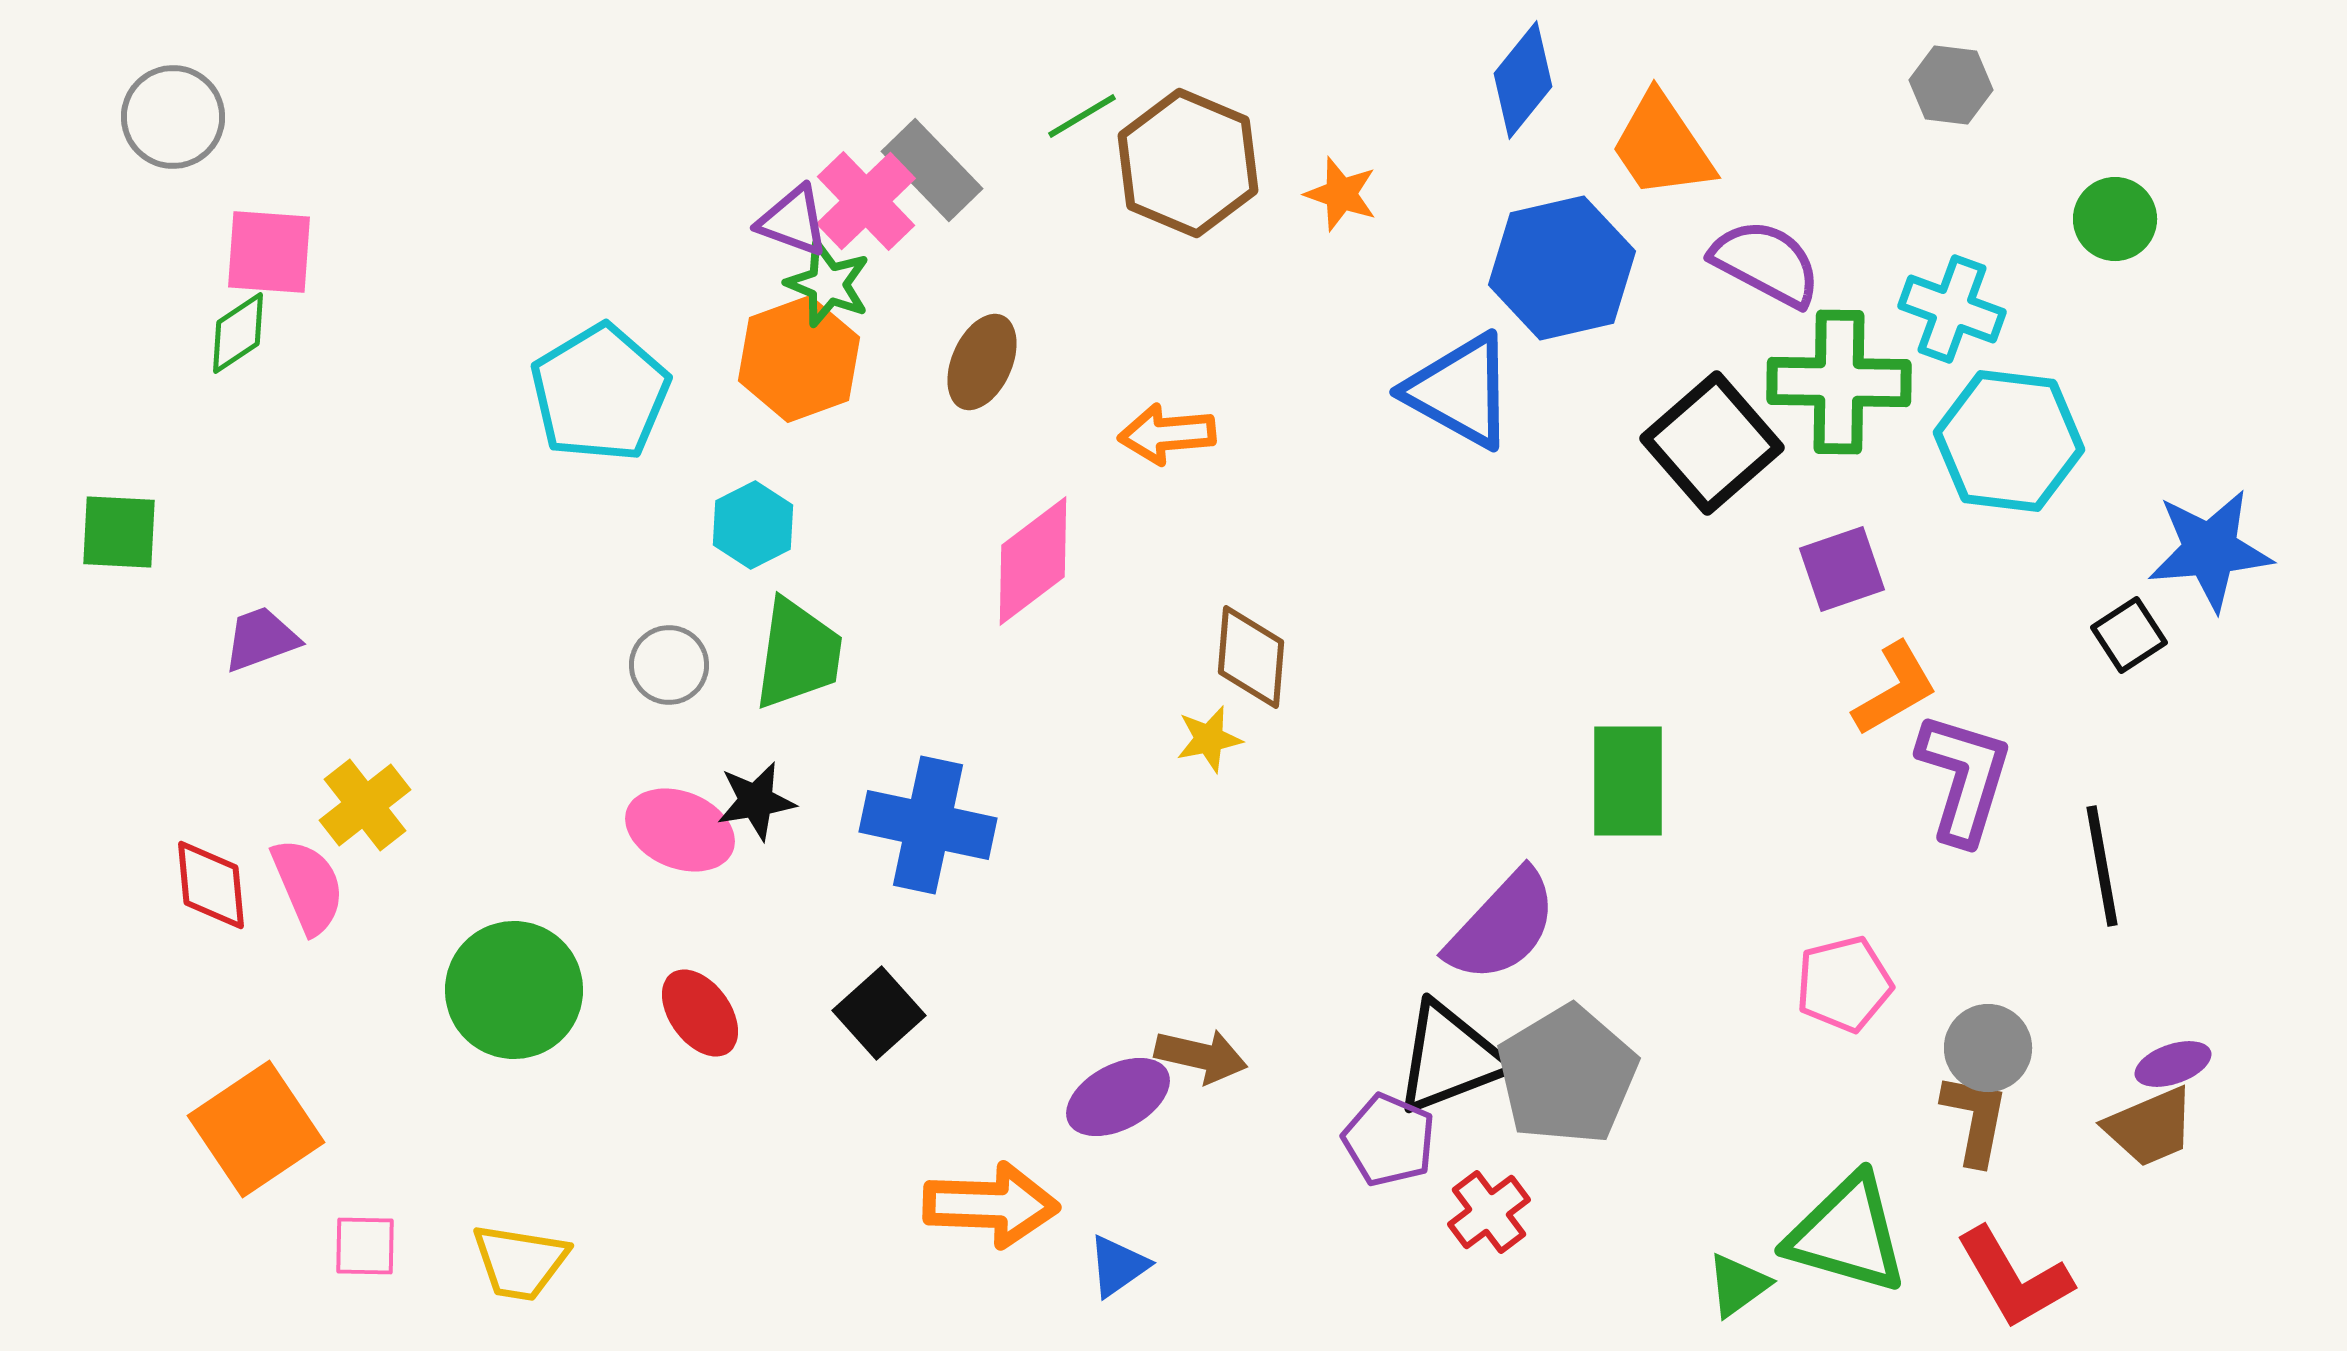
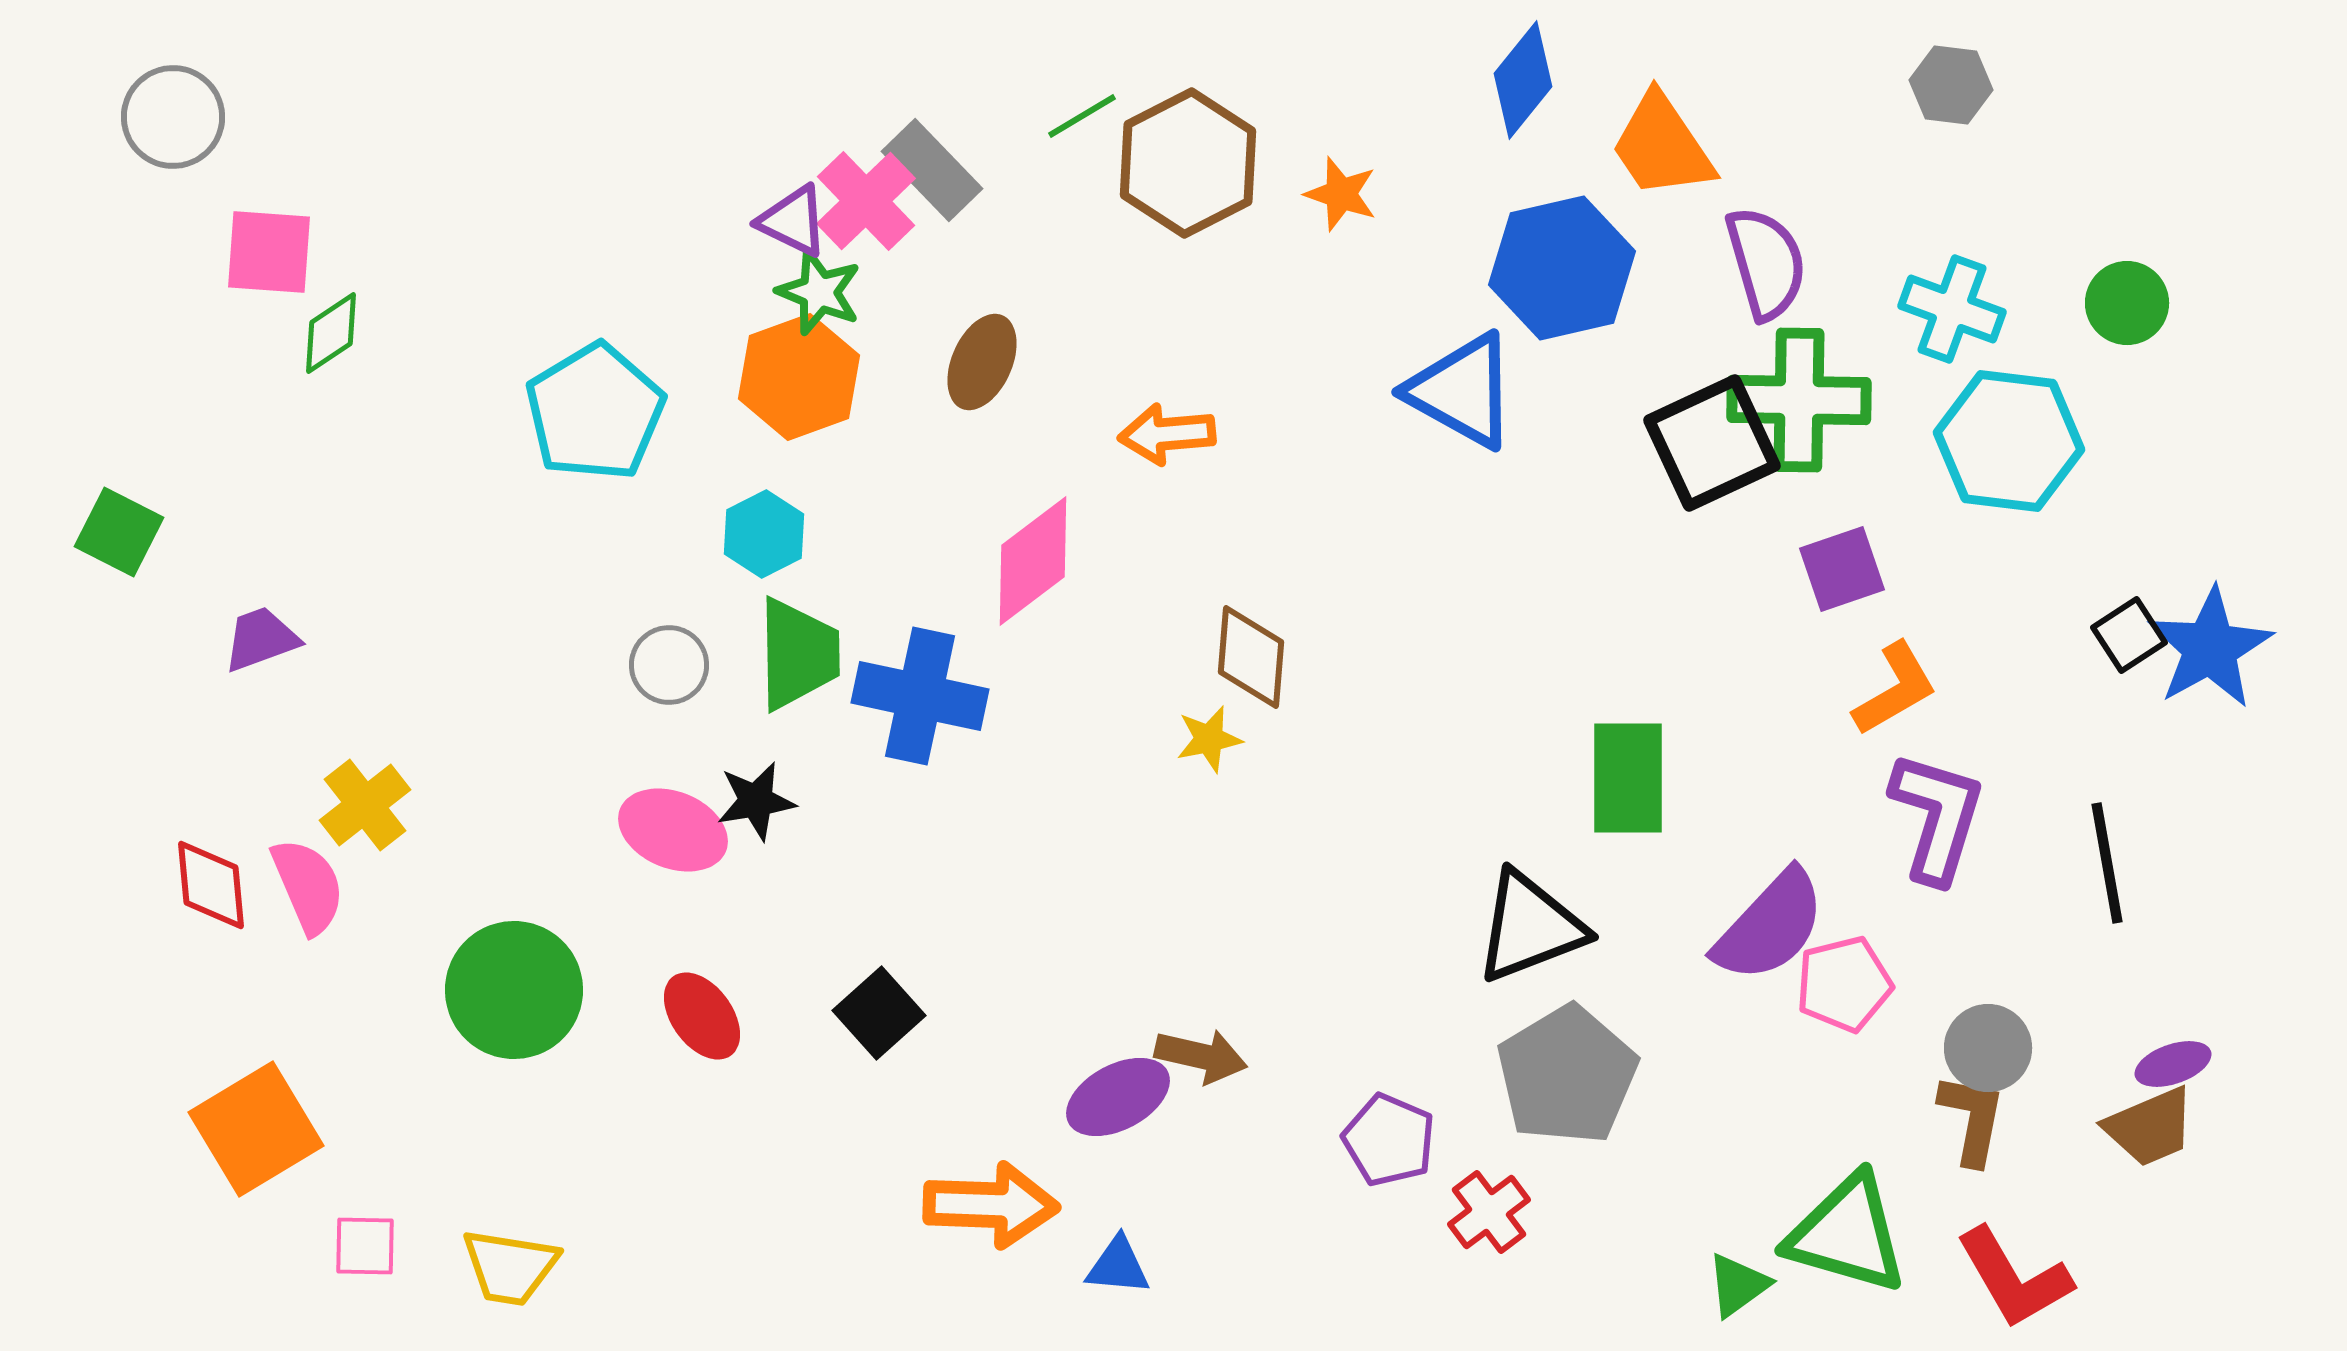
brown hexagon at (1188, 163): rotated 10 degrees clockwise
green circle at (2115, 219): moved 12 px right, 84 px down
purple triangle at (793, 221): rotated 6 degrees clockwise
purple semicircle at (1766, 263): rotated 46 degrees clockwise
green star at (828, 284): moved 9 px left, 8 px down
green diamond at (238, 333): moved 93 px right
orange hexagon at (799, 359): moved 18 px down
green cross at (1839, 382): moved 40 px left, 18 px down
blue triangle at (1460, 391): moved 2 px right
cyan pentagon at (600, 393): moved 5 px left, 19 px down
black square at (1712, 443): rotated 16 degrees clockwise
cyan hexagon at (753, 525): moved 11 px right, 9 px down
green square at (119, 532): rotated 24 degrees clockwise
blue star at (2210, 550): moved 98 px down; rotated 24 degrees counterclockwise
green trapezoid at (798, 654): rotated 9 degrees counterclockwise
purple L-shape at (1964, 778): moved 27 px left, 39 px down
green rectangle at (1628, 781): moved 3 px up
blue cross at (928, 825): moved 8 px left, 129 px up
pink ellipse at (680, 830): moved 7 px left
black line at (2102, 866): moved 5 px right, 3 px up
purple semicircle at (1502, 926): moved 268 px right
red ellipse at (700, 1013): moved 2 px right, 3 px down
black triangle at (1450, 1058): moved 80 px right, 131 px up
brown L-shape at (1975, 1119): moved 3 px left
orange square at (256, 1129): rotated 3 degrees clockwise
yellow trapezoid at (520, 1262): moved 10 px left, 5 px down
blue triangle at (1118, 1266): rotated 40 degrees clockwise
